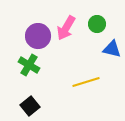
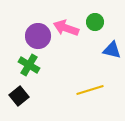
green circle: moved 2 px left, 2 px up
pink arrow: rotated 80 degrees clockwise
blue triangle: moved 1 px down
yellow line: moved 4 px right, 8 px down
black square: moved 11 px left, 10 px up
